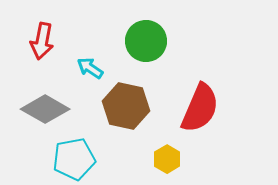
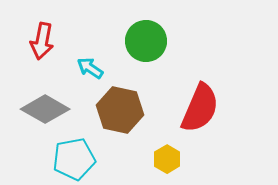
brown hexagon: moved 6 px left, 4 px down
